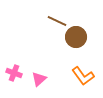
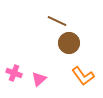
brown circle: moved 7 px left, 6 px down
